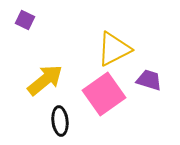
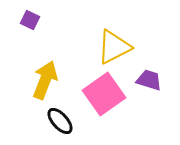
purple square: moved 5 px right
yellow triangle: moved 2 px up
yellow arrow: rotated 30 degrees counterclockwise
black ellipse: rotated 36 degrees counterclockwise
